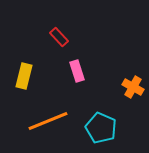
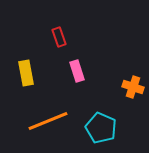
red rectangle: rotated 24 degrees clockwise
yellow rectangle: moved 2 px right, 3 px up; rotated 25 degrees counterclockwise
orange cross: rotated 10 degrees counterclockwise
